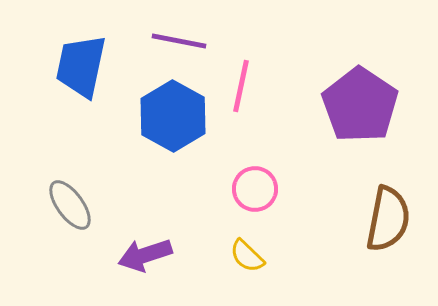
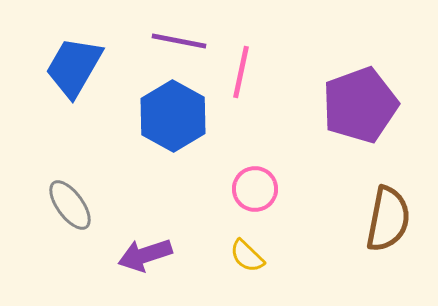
blue trapezoid: moved 7 px left, 1 px down; rotated 18 degrees clockwise
pink line: moved 14 px up
purple pentagon: rotated 18 degrees clockwise
